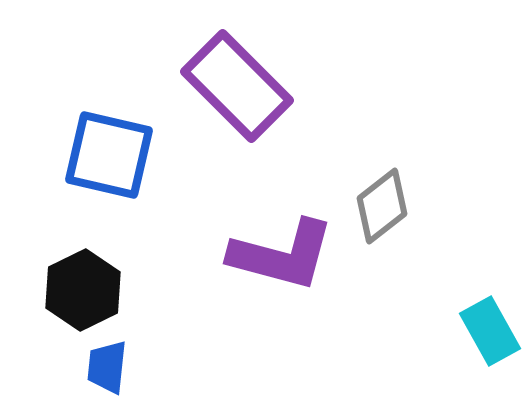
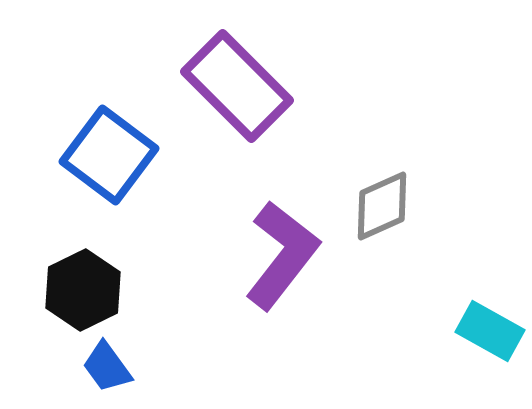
blue square: rotated 24 degrees clockwise
gray diamond: rotated 14 degrees clockwise
purple L-shape: rotated 67 degrees counterclockwise
cyan rectangle: rotated 32 degrees counterclockwise
blue trapezoid: rotated 42 degrees counterclockwise
